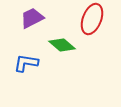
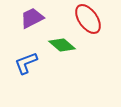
red ellipse: moved 4 px left; rotated 56 degrees counterclockwise
blue L-shape: rotated 30 degrees counterclockwise
